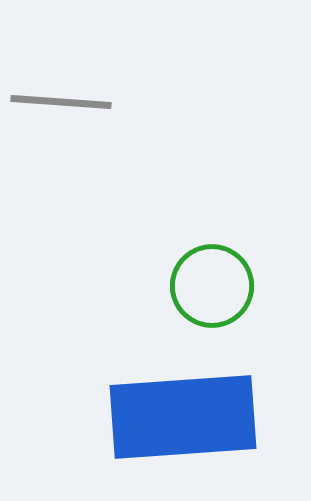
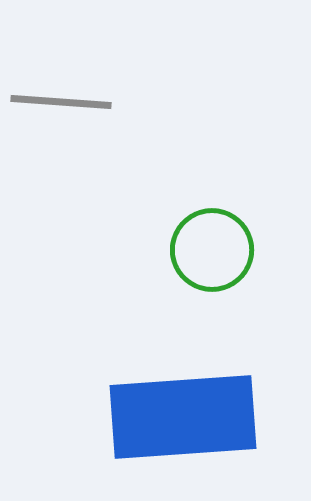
green circle: moved 36 px up
